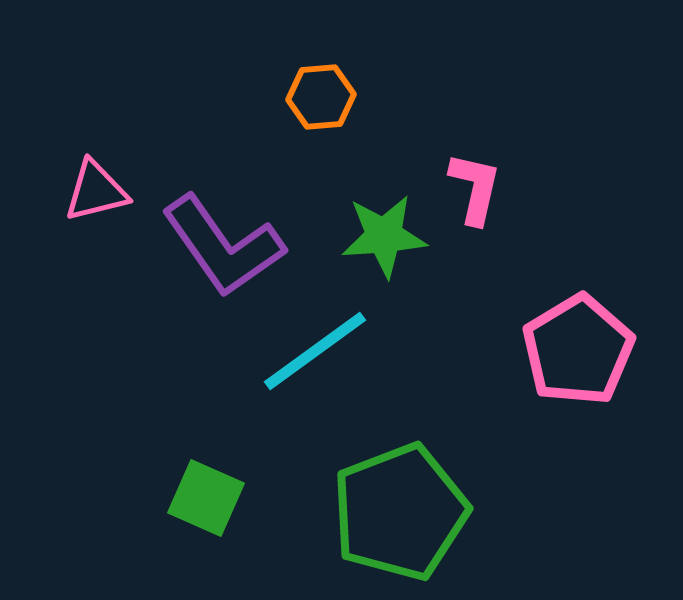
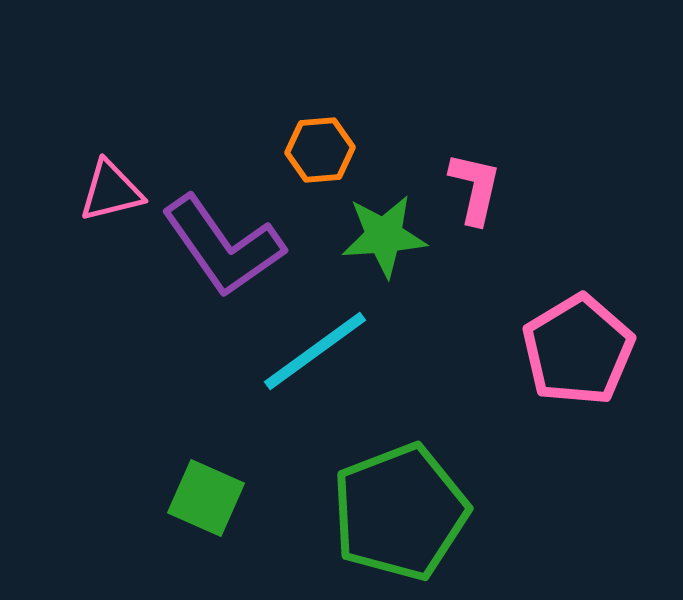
orange hexagon: moved 1 px left, 53 px down
pink triangle: moved 15 px right
